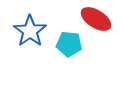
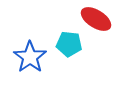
blue star: moved 26 px down
